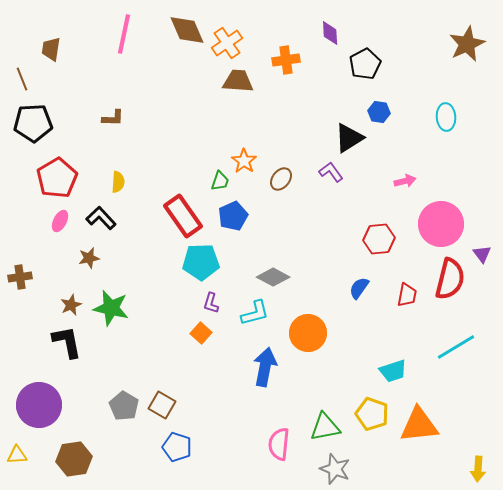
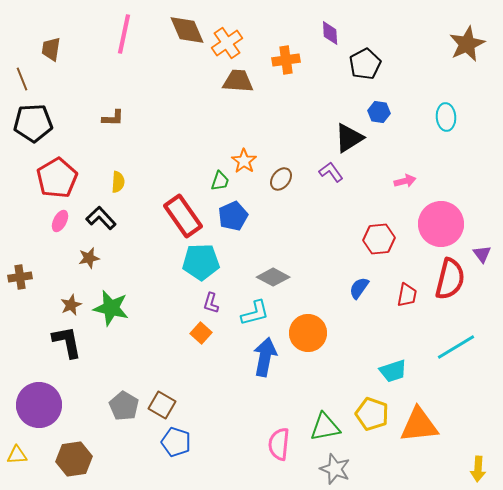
blue arrow at (265, 367): moved 10 px up
blue pentagon at (177, 447): moved 1 px left, 5 px up
